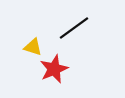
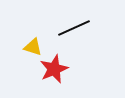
black line: rotated 12 degrees clockwise
